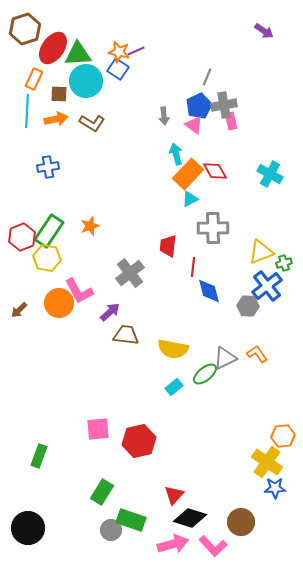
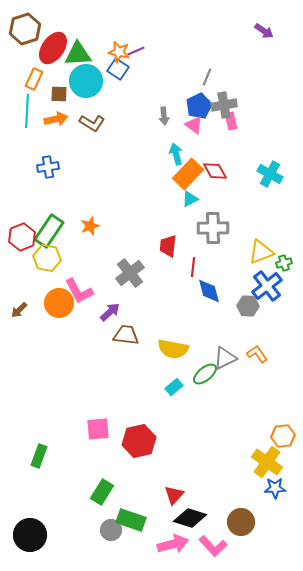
black circle at (28, 528): moved 2 px right, 7 px down
